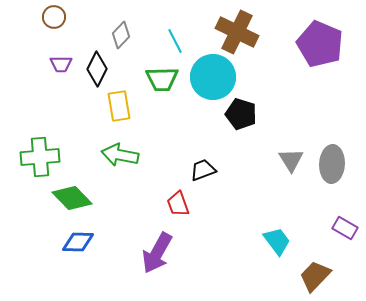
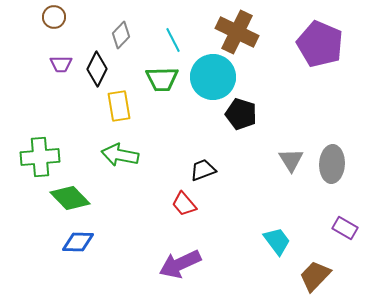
cyan line: moved 2 px left, 1 px up
green diamond: moved 2 px left
red trapezoid: moved 6 px right; rotated 20 degrees counterclockwise
purple arrow: moved 23 px right, 11 px down; rotated 36 degrees clockwise
